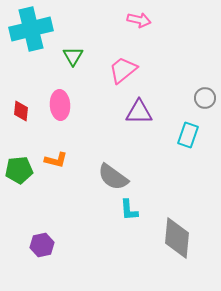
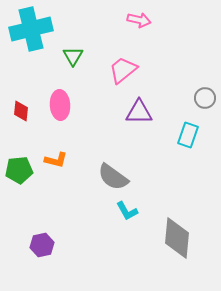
cyan L-shape: moved 2 px left, 1 px down; rotated 25 degrees counterclockwise
